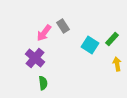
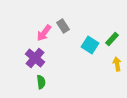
green semicircle: moved 2 px left, 1 px up
